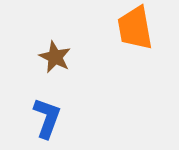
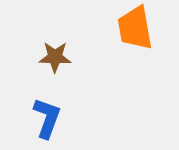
brown star: rotated 24 degrees counterclockwise
